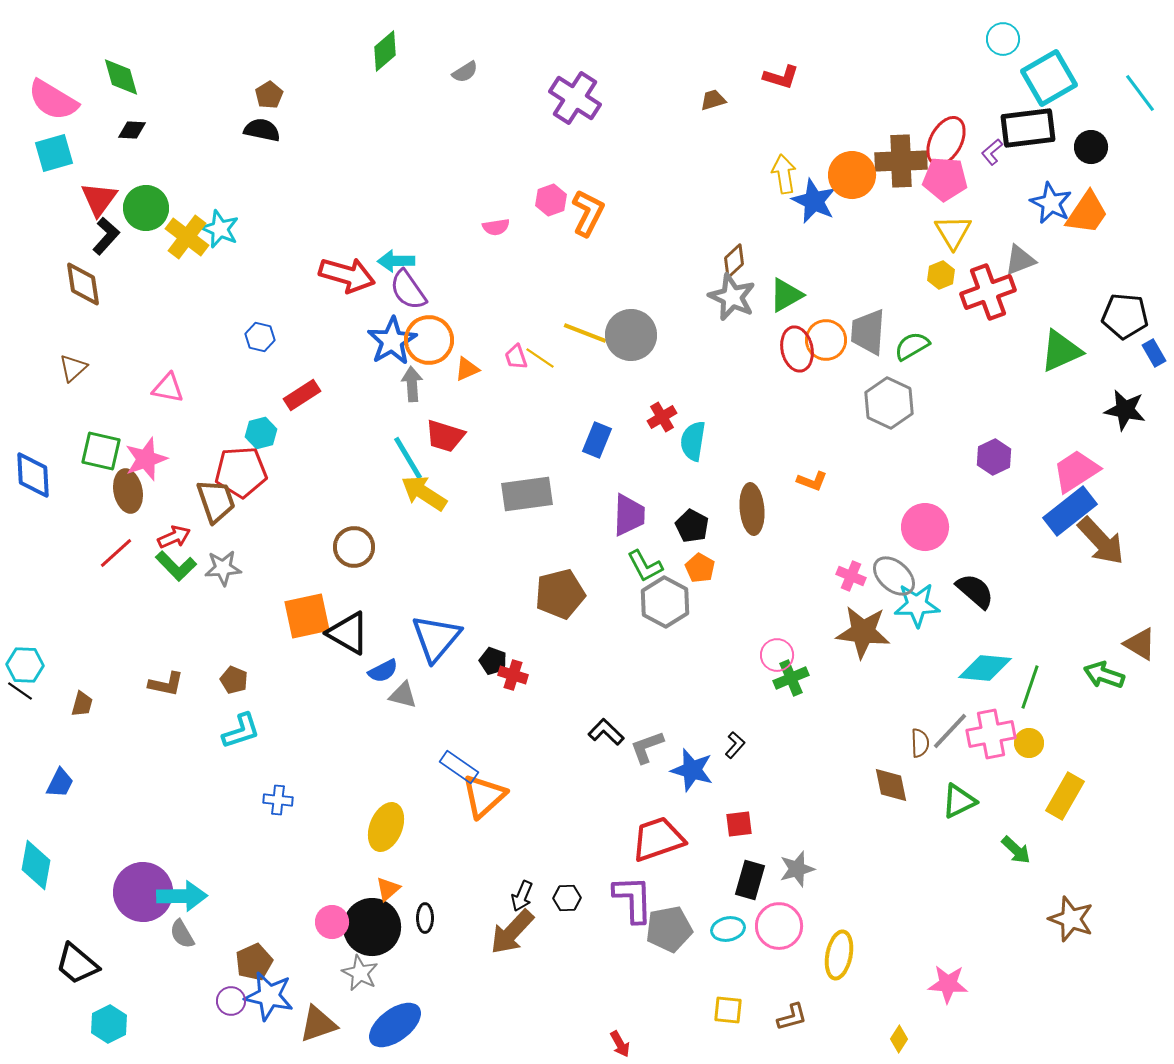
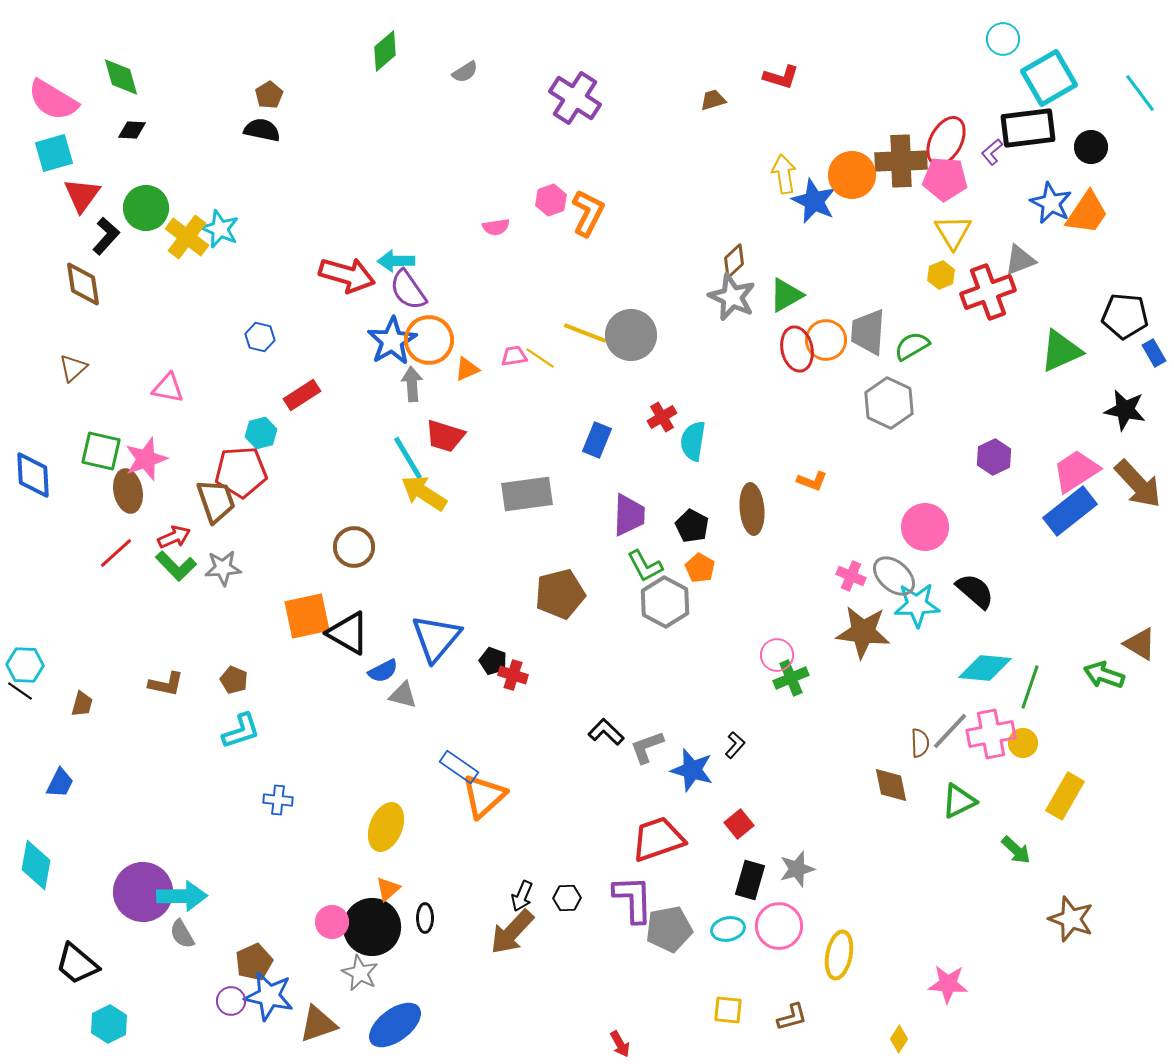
red triangle at (99, 199): moved 17 px left, 4 px up
pink trapezoid at (516, 357): moved 2 px left, 1 px up; rotated 100 degrees clockwise
brown arrow at (1101, 541): moved 37 px right, 57 px up
yellow circle at (1029, 743): moved 6 px left
red square at (739, 824): rotated 32 degrees counterclockwise
